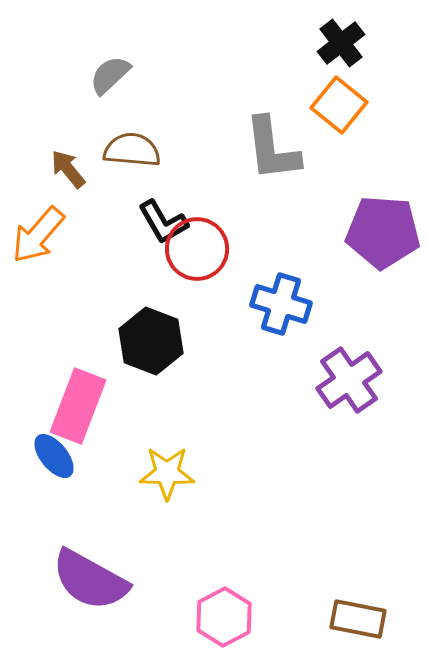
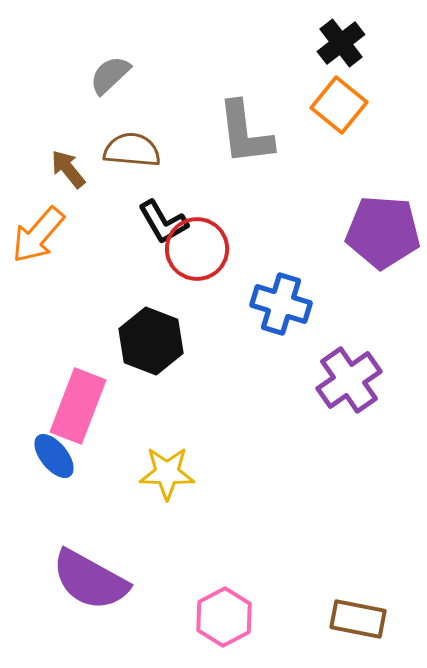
gray L-shape: moved 27 px left, 16 px up
